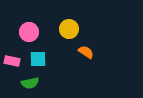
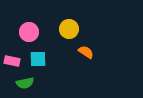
green semicircle: moved 5 px left
